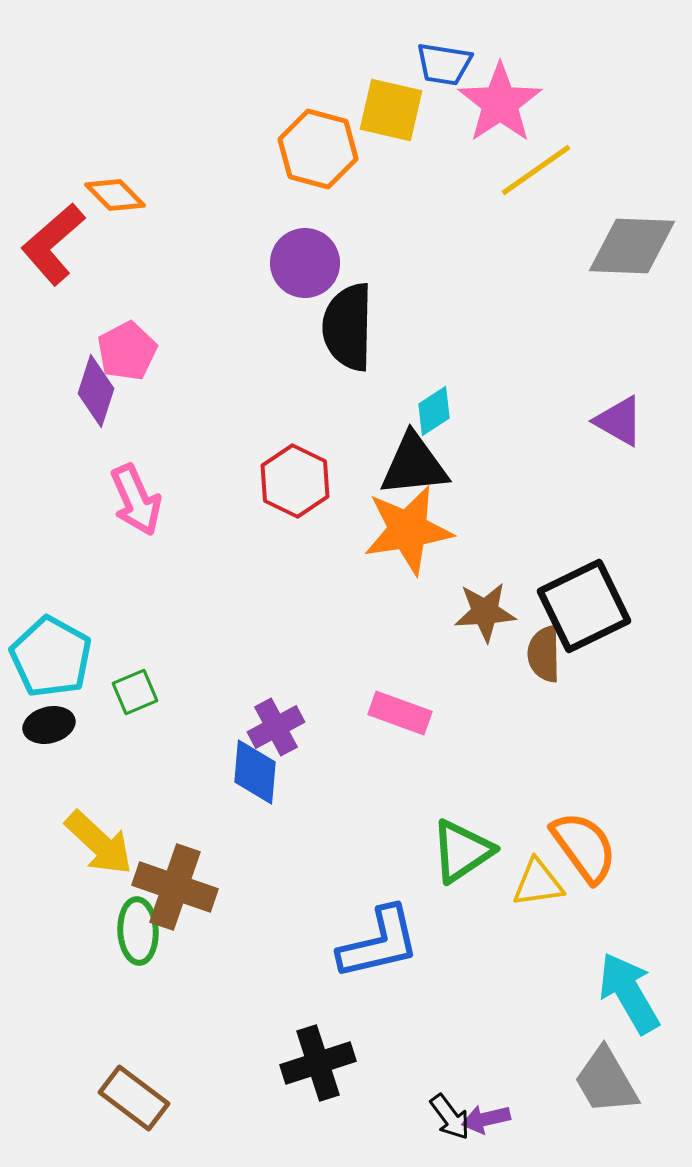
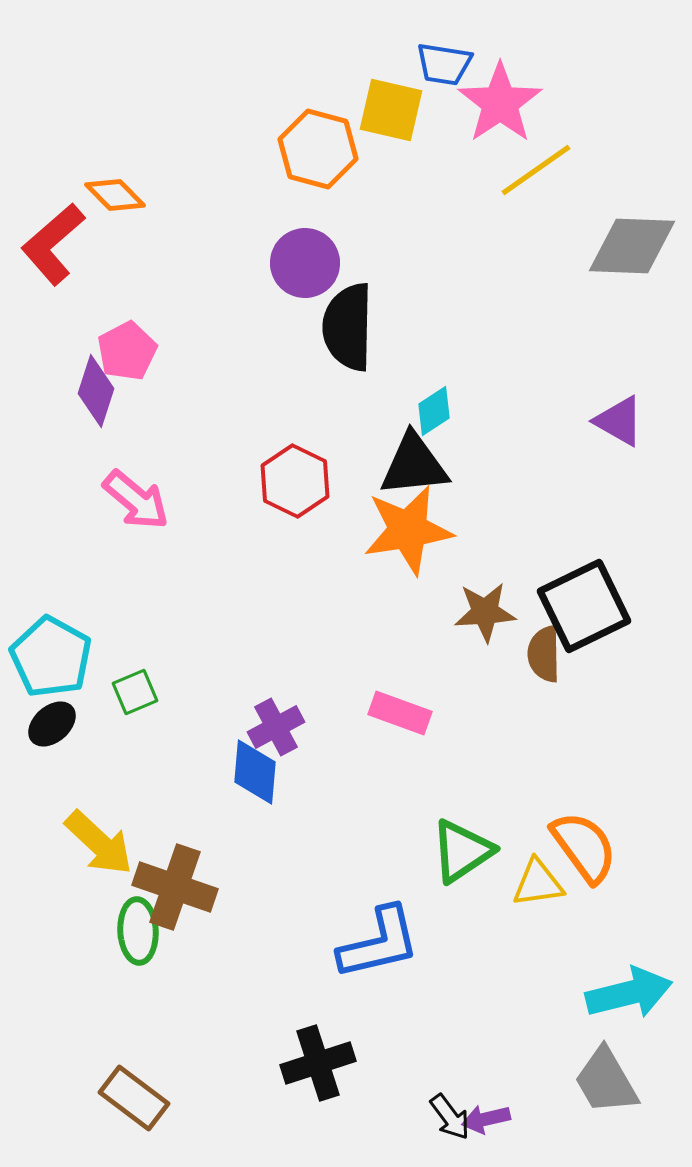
pink arrow: rotated 26 degrees counterclockwise
black ellipse: moved 3 px right, 1 px up; rotated 27 degrees counterclockwise
cyan arrow: rotated 106 degrees clockwise
